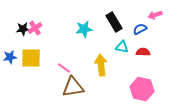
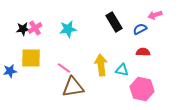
cyan star: moved 16 px left
cyan triangle: moved 23 px down
blue star: moved 14 px down
